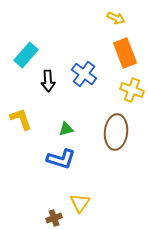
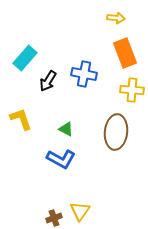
yellow arrow: rotated 18 degrees counterclockwise
cyan rectangle: moved 1 px left, 3 px down
blue cross: rotated 25 degrees counterclockwise
black arrow: rotated 35 degrees clockwise
yellow cross: rotated 15 degrees counterclockwise
green triangle: rotated 42 degrees clockwise
blue L-shape: rotated 12 degrees clockwise
yellow triangle: moved 8 px down
